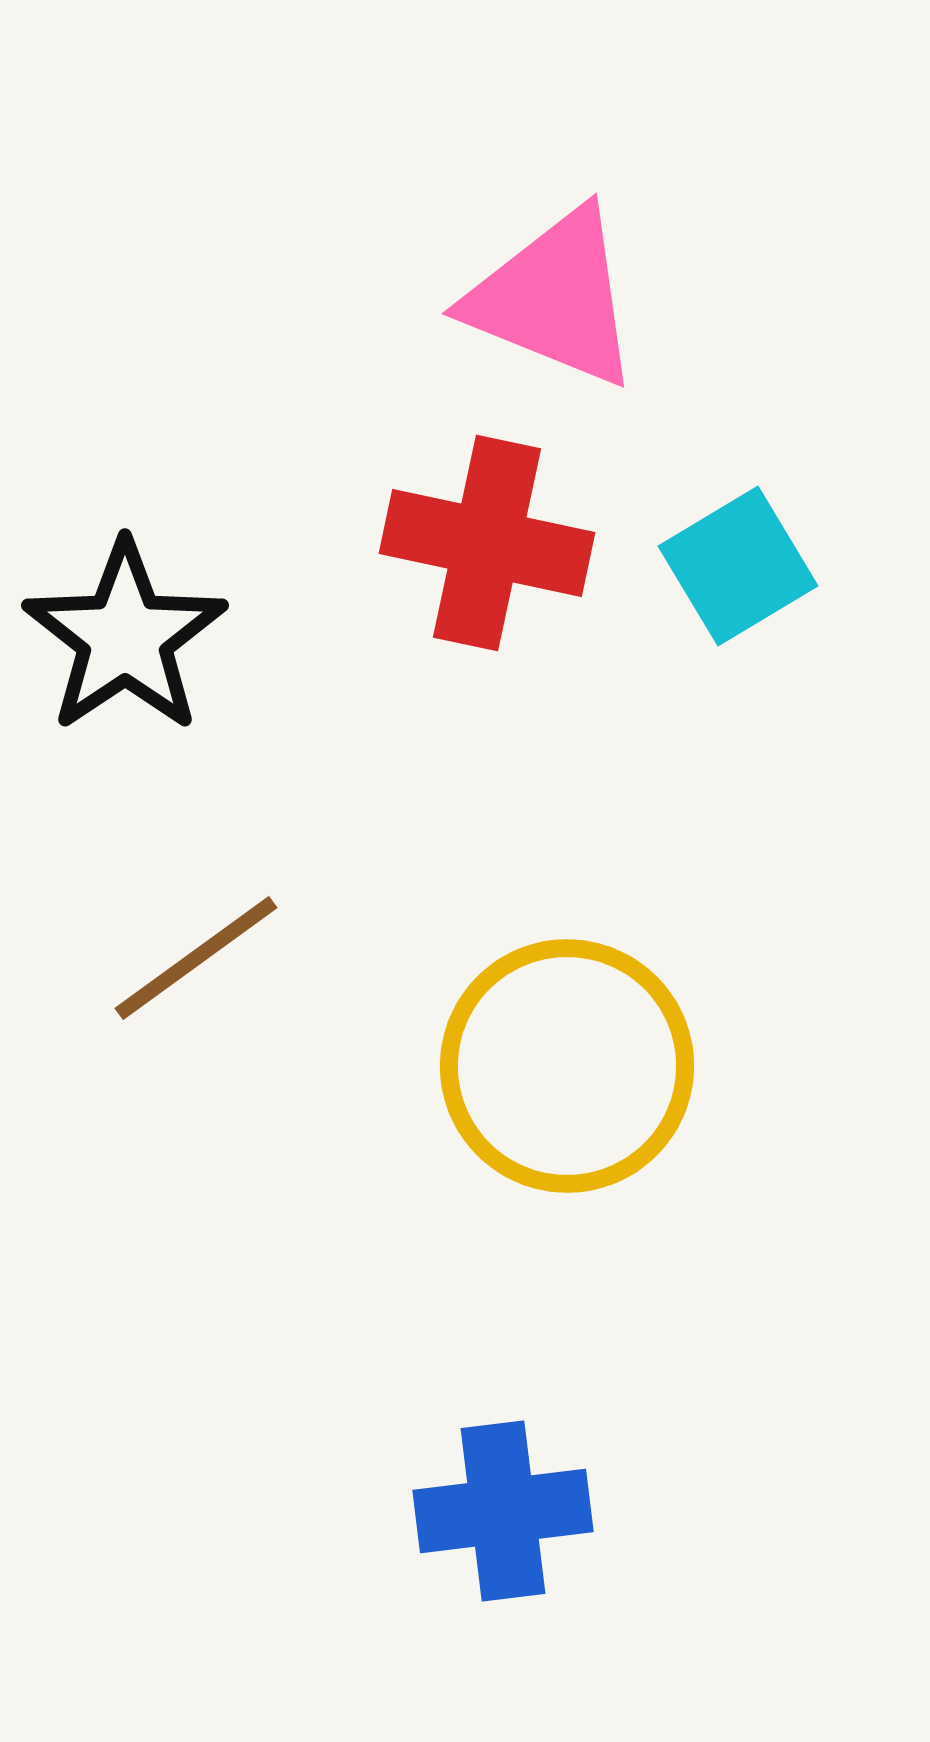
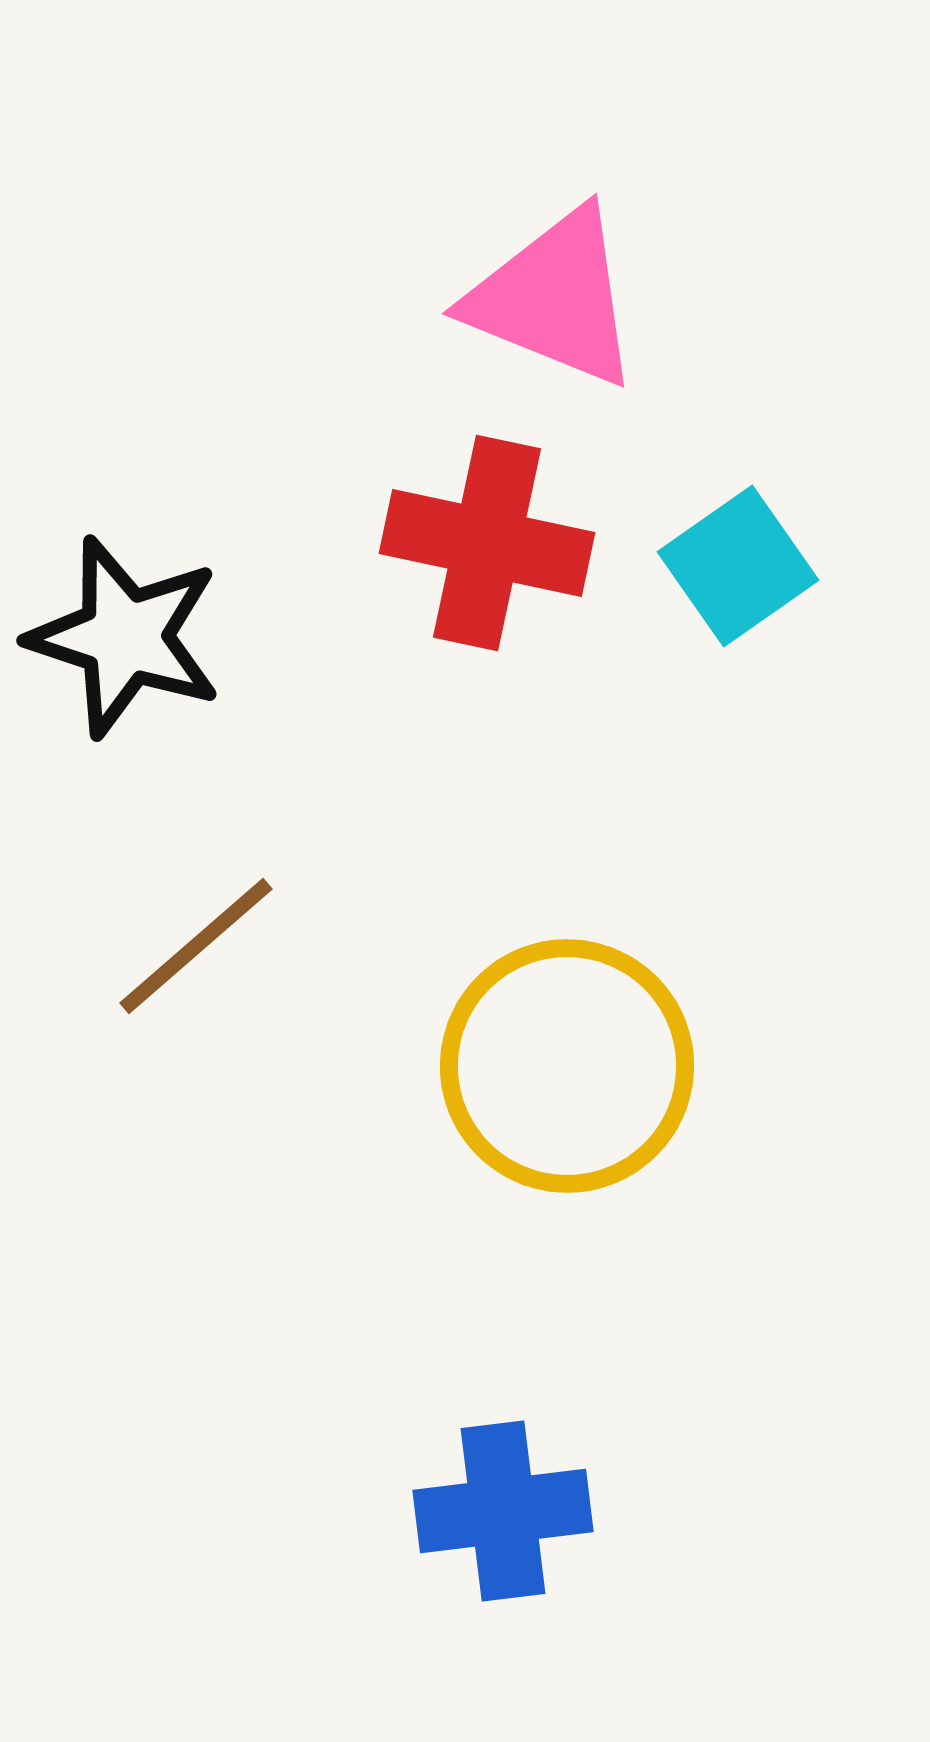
cyan square: rotated 4 degrees counterclockwise
black star: rotated 20 degrees counterclockwise
brown line: moved 12 px up; rotated 5 degrees counterclockwise
